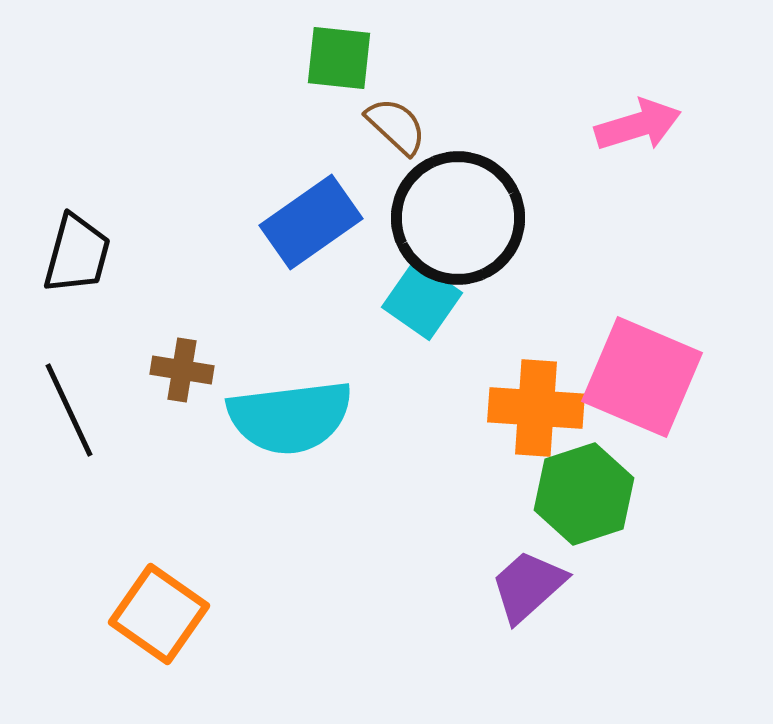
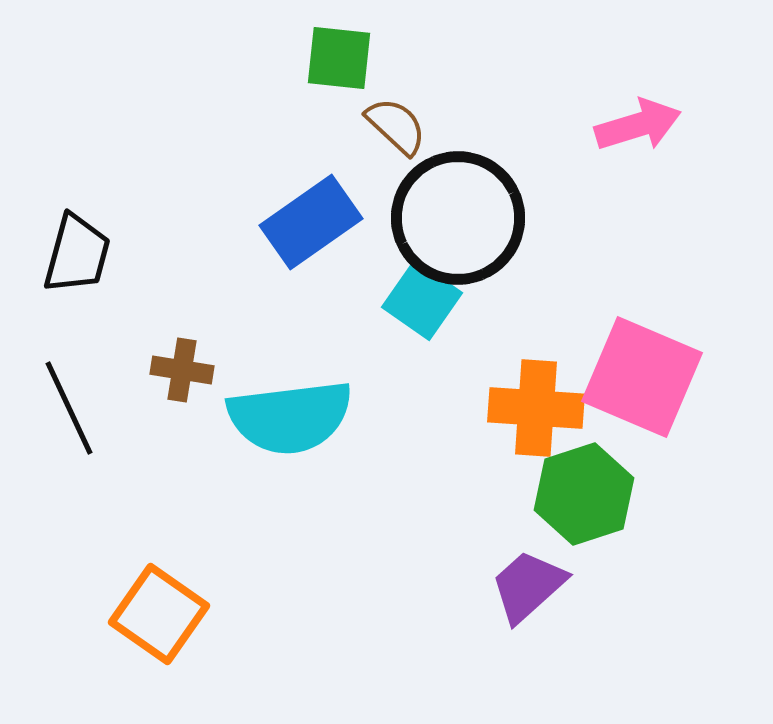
black line: moved 2 px up
